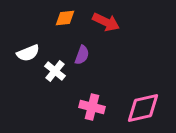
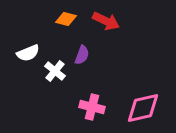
orange diamond: moved 1 px right, 1 px down; rotated 20 degrees clockwise
red arrow: moved 1 px up
